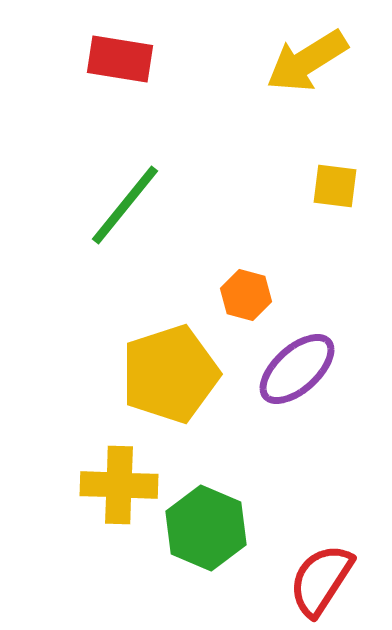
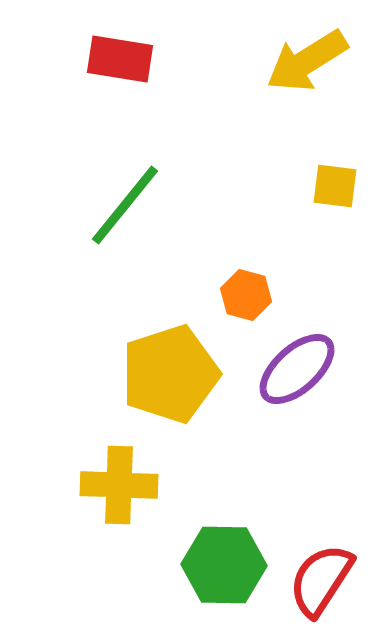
green hexagon: moved 18 px right, 37 px down; rotated 22 degrees counterclockwise
